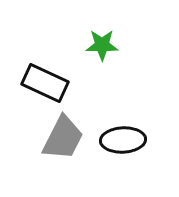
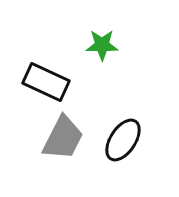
black rectangle: moved 1 px right, 1 px up
black ellipse: rotated 54 degrees counterclockwise
